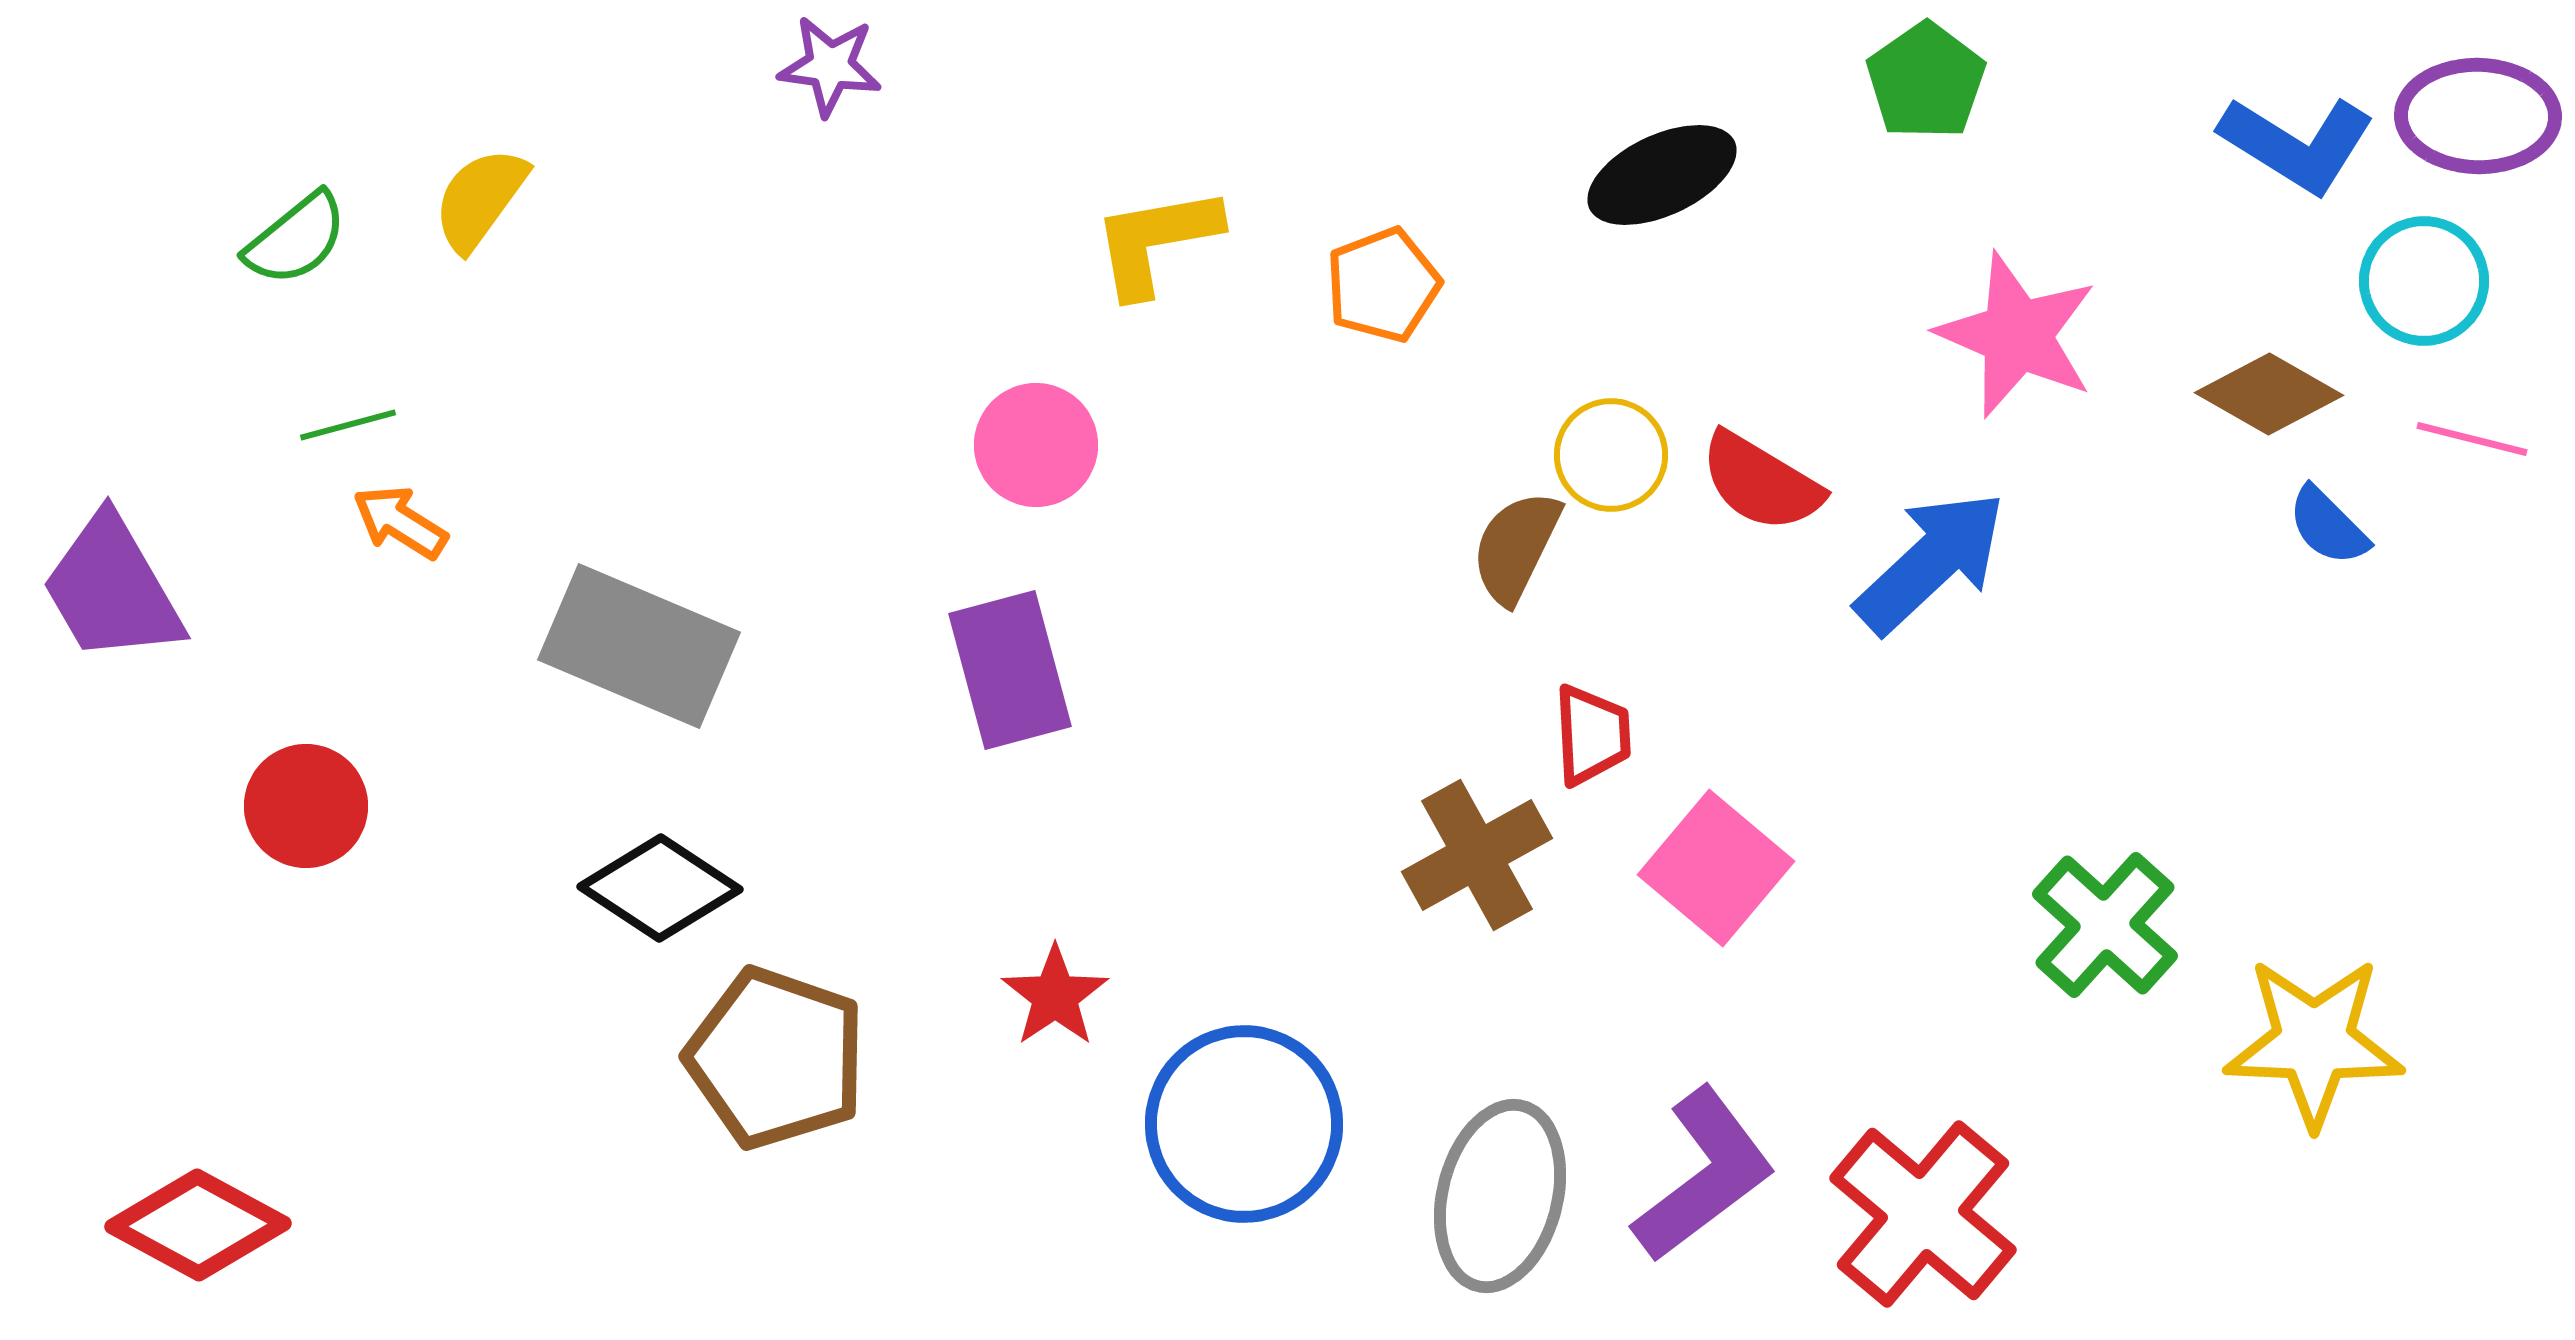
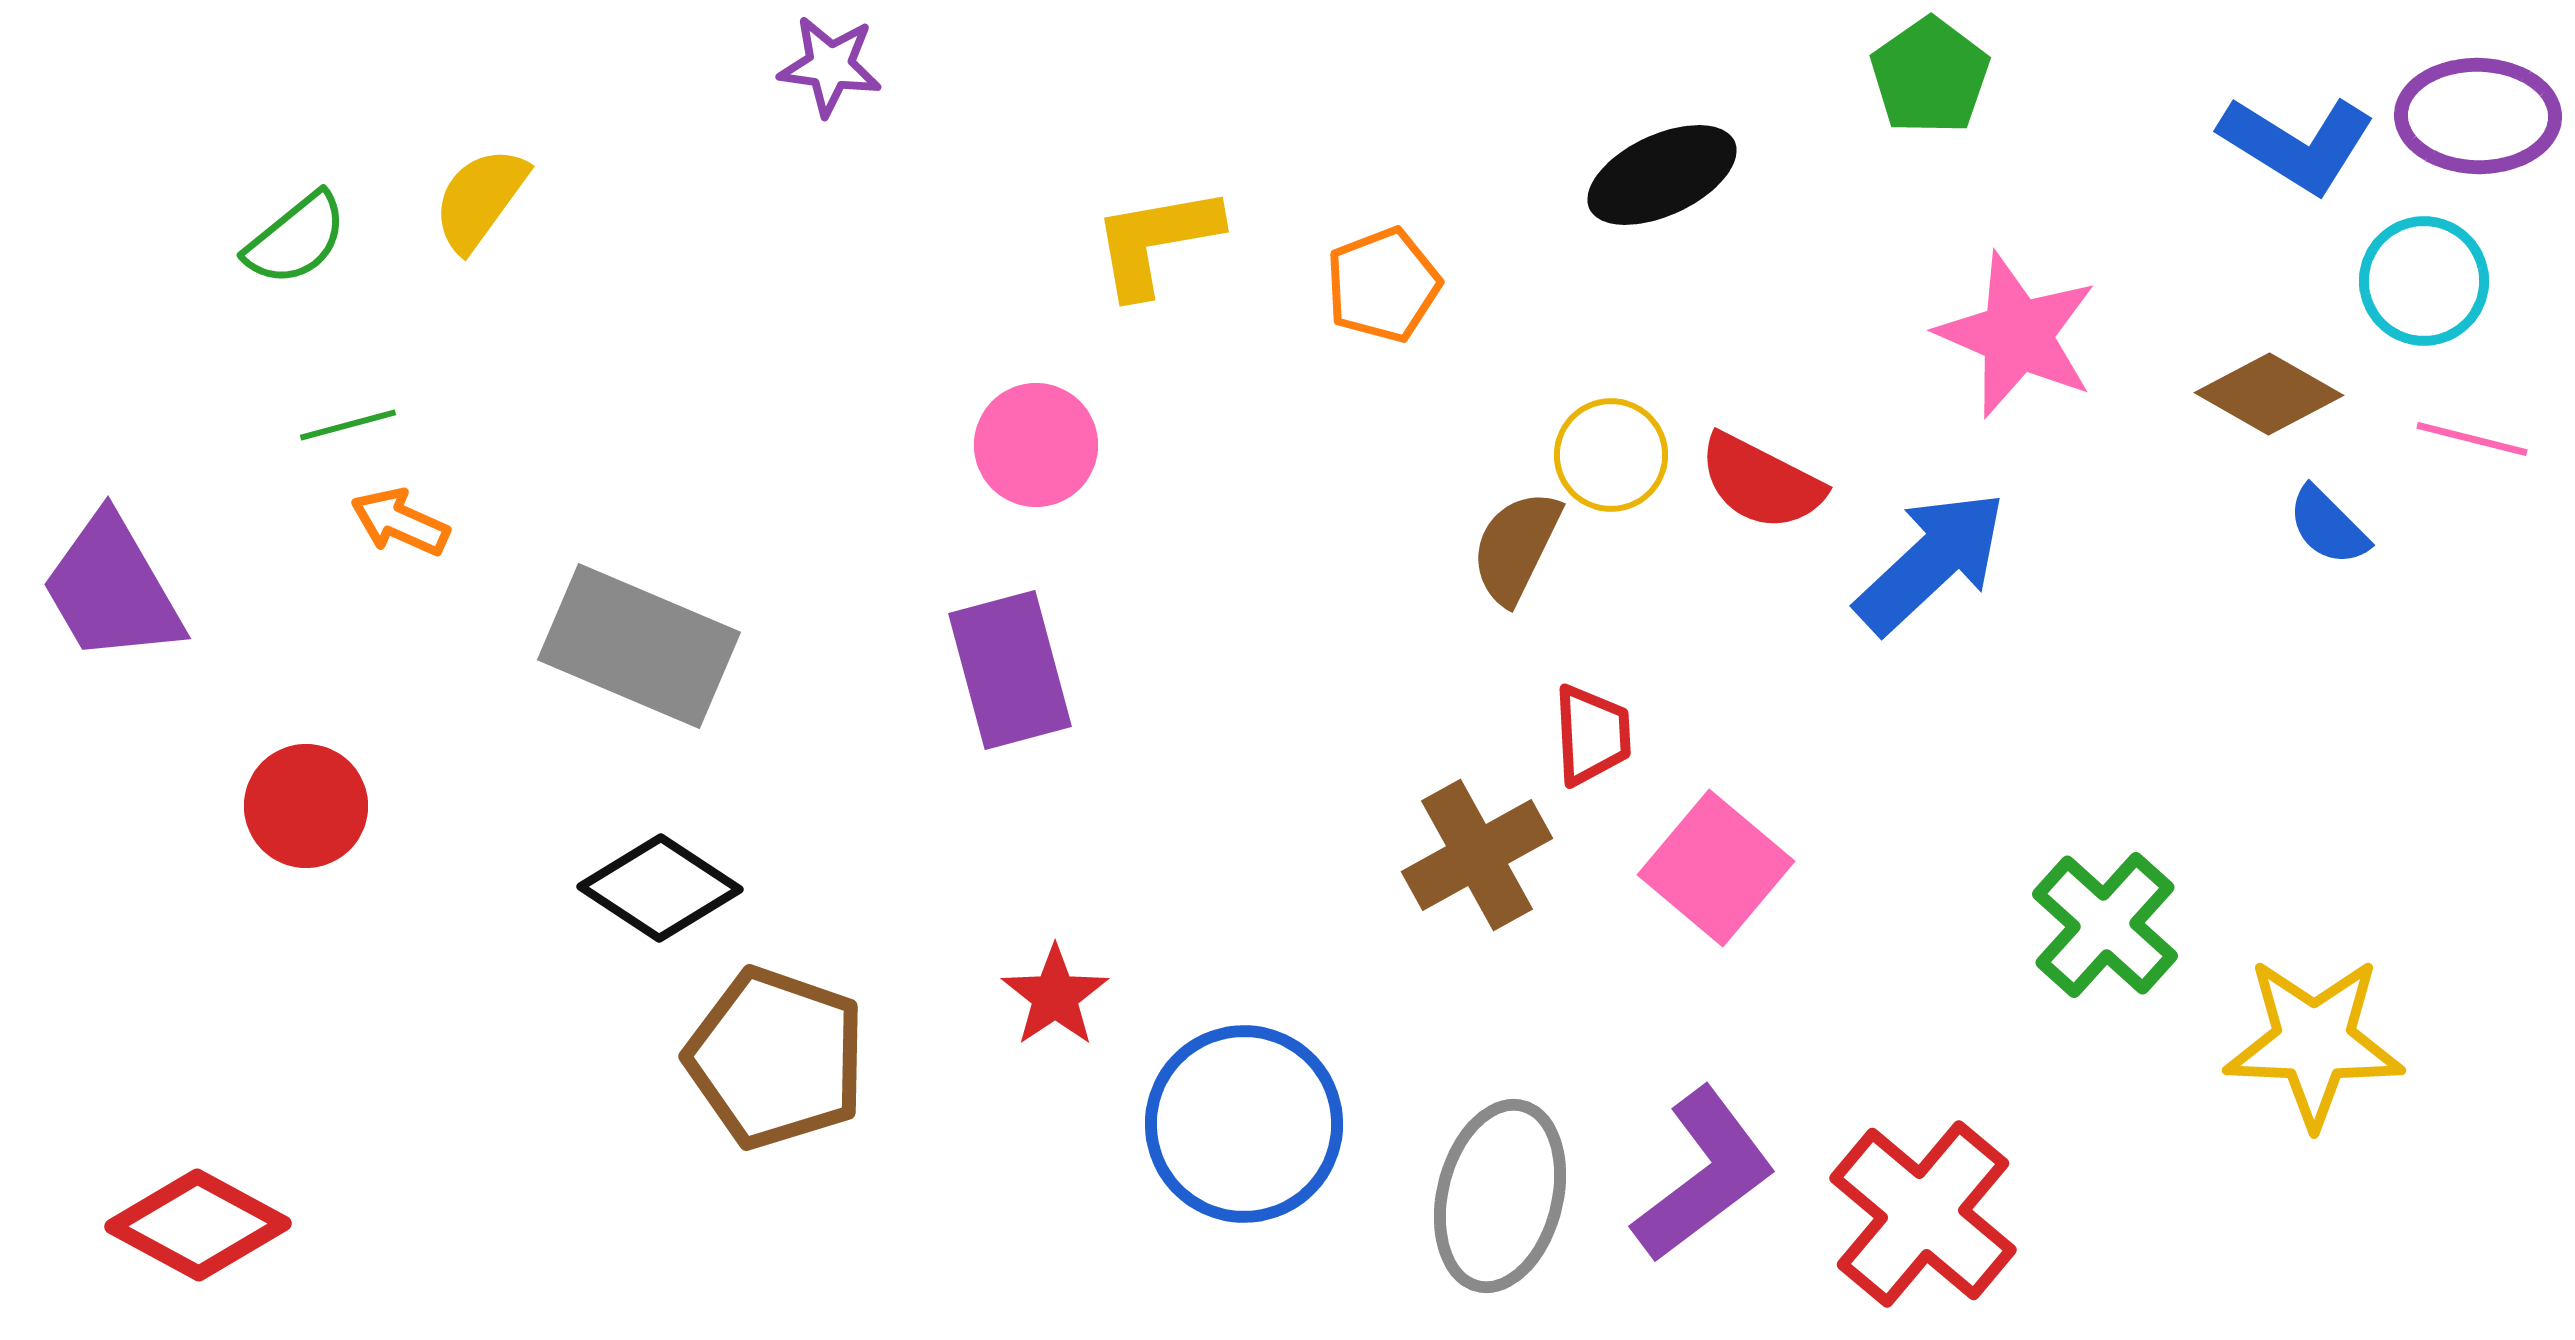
green pentagon: moved 4 px right, 5 px up
red semicircle: rotated 4 degrees counterclockwise
orange arrow: rotated 8 degrees counterclockwise
